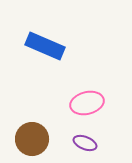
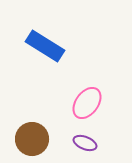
blue rectangle: rotated 9 degrees clockwise
pink ellipse: rotated 40 degrees counterclockwise
